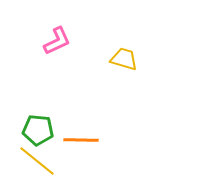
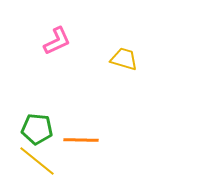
green pentagon: moved 1 px left, 1 px up
